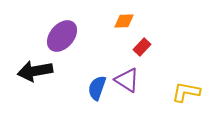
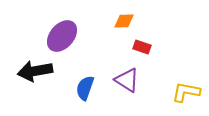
red rectangle: rotated 66 degrees clockwise
blue semicircle: moved 12 px left
